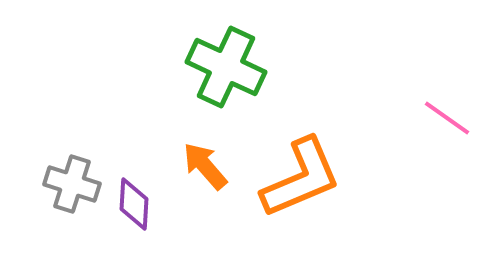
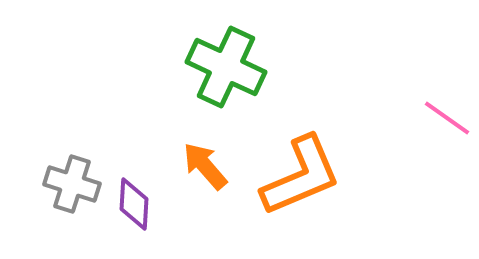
orange L-shape: moved 2 px up
